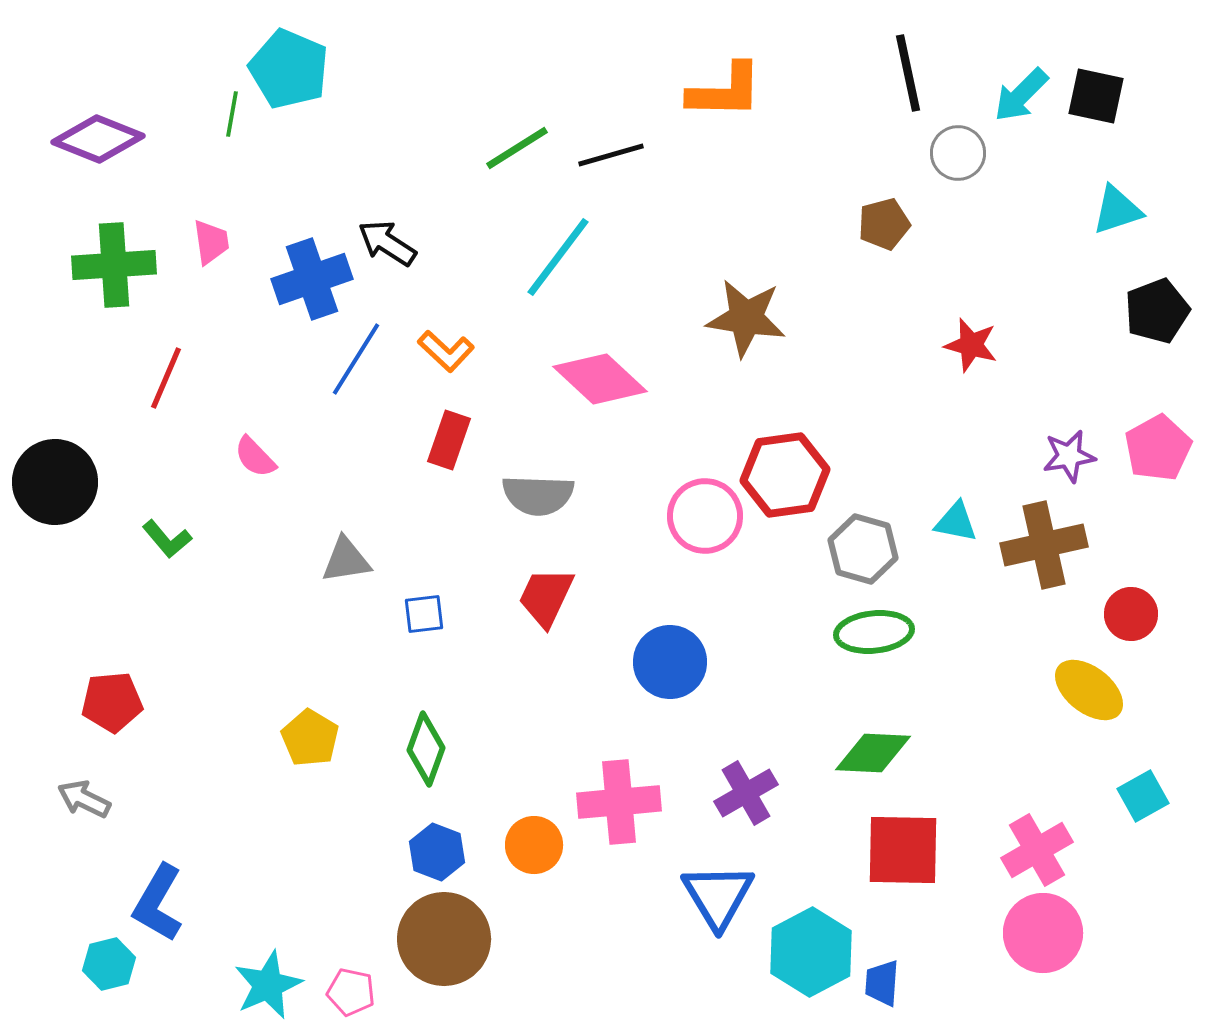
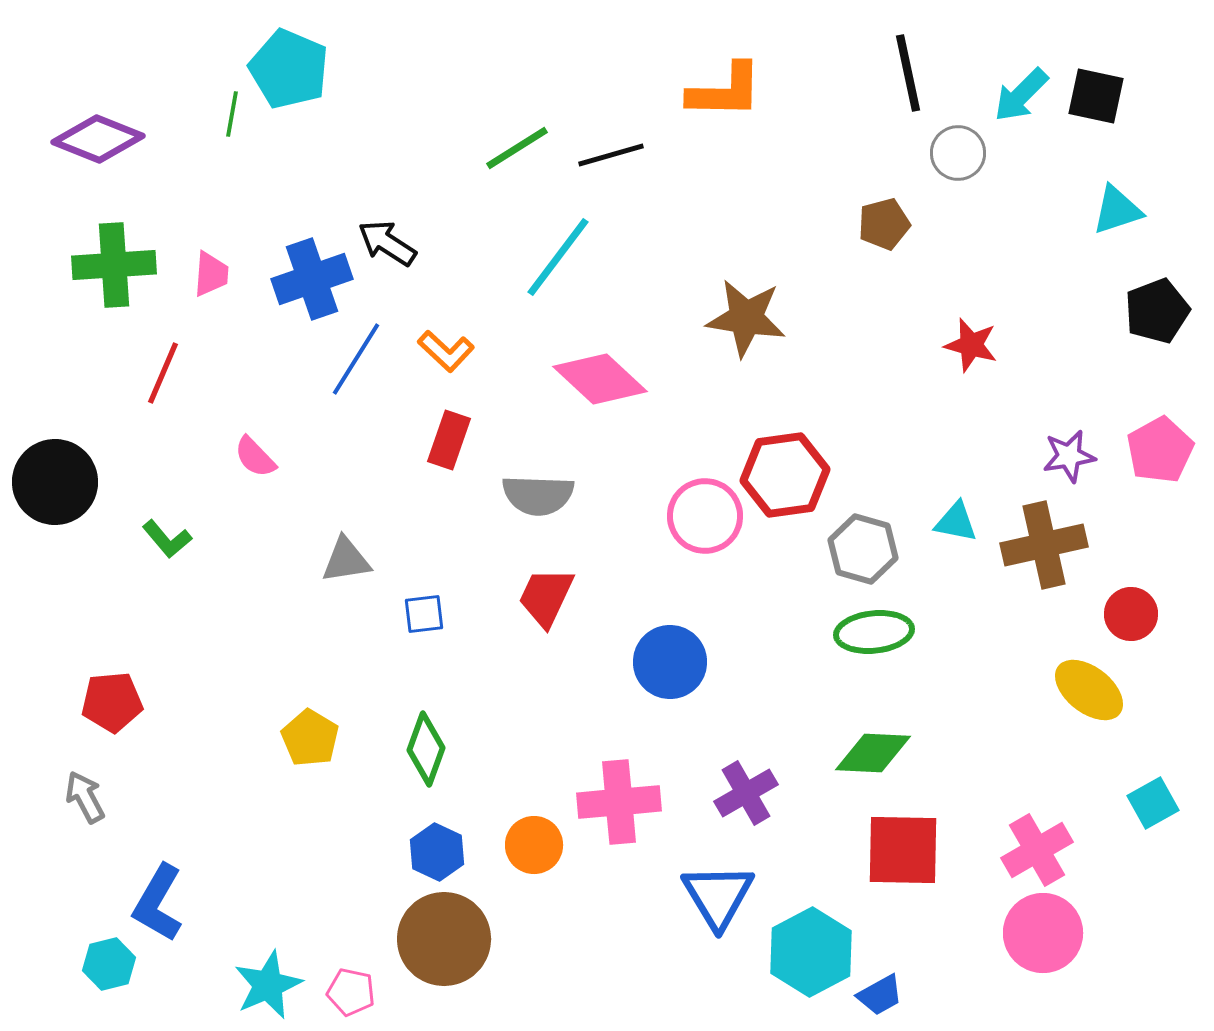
pink trapezoid at (211, 242): moved 32 px down; rotated 12 degrees clockwise
red line at (166, 378): moved 3 px left, 5 px up
pink pentagon at (1158, 448): moved 2 px right, 2 px down
cyan square at (1143, 796): moved 10 px right, 7 px down
gray arrow at (84, 799): moved 1 px right, 2 px up; rotated 36 degrees clockwise
blue hexagon at (437, 852): rotated 4 degrees clockwise
blue trapezoid at (882, 983): moved 2 px left, 12 px down; rotated 123 degrees counterclockwise
